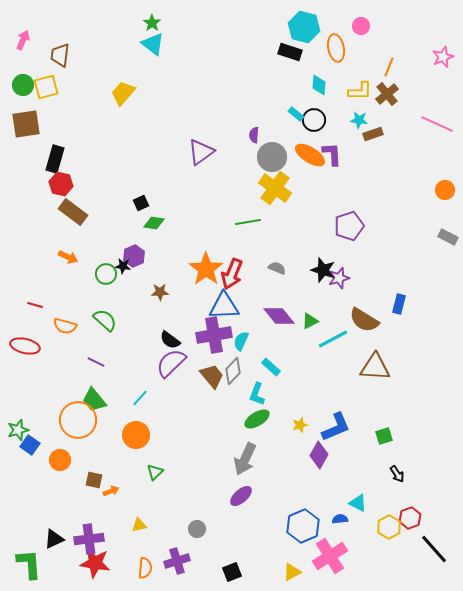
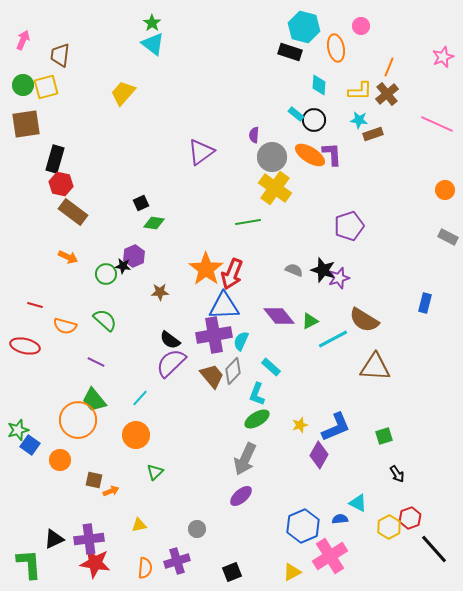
gray semicircle at (277, 268): moved 17 px right, 2 px down
blue rectangle at (399, 304): moved 26 px right, 1 px up
